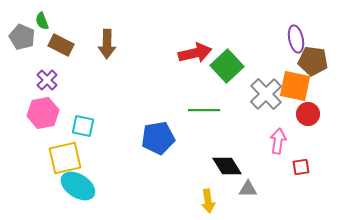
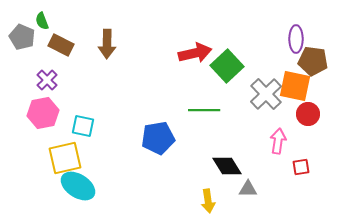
purple ellipse: rotated 12 degrees clockwise
